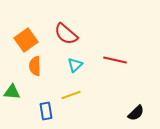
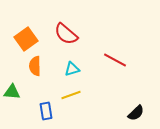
orange square: moved 1 px up
red line: rotated 15 degrees clockwise
cyan triangle: moved 3 px left, 4 px down; rotated 28 degrees clockwise
